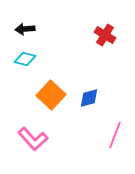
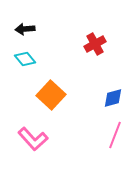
red cross: moved 10 px left, 9 px down; rotated 30 degrees clockwise
cyan diamond: rotated 35 degrees clockwise
blue diamond: moved 24 px right
